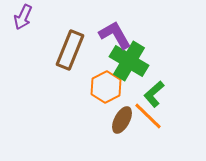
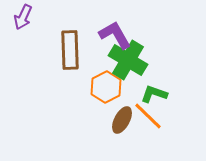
brown rectangle: rotated 24 degrees counterclockwise
green cross: moved 1 px left, 1 px up
green L-shape: rotated 60 degrees clockwise
